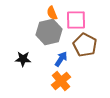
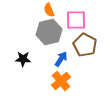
orange semicircle: moved 3 px left, 3 px up
